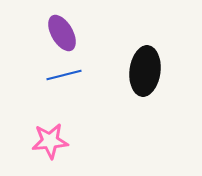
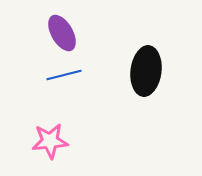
black ellipse: moved 1 px right
